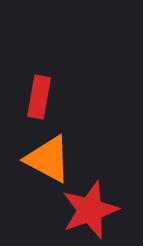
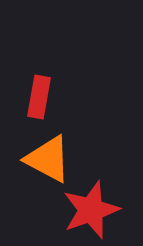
red star: moved 1 px right
